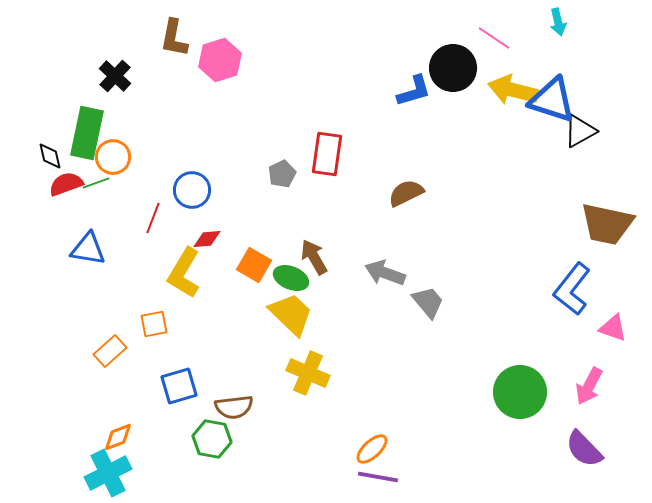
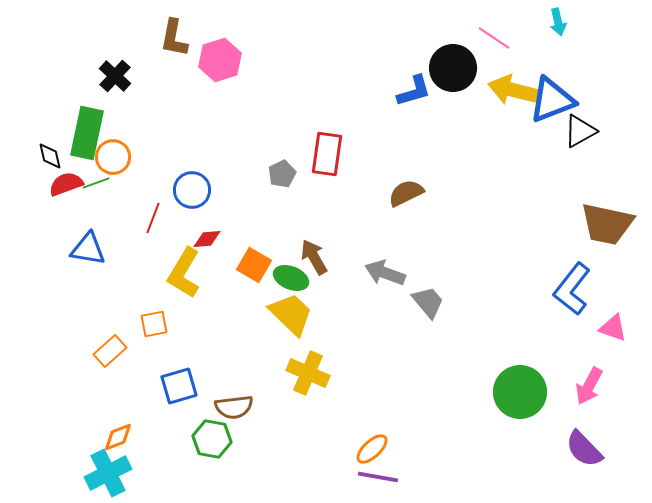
blue triangle at (552, 100): rotated 39 degrees counterclockwise
